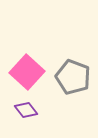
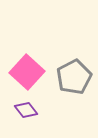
gray pentagon: moved 1 px right; rotated 24 degrees clockwise
